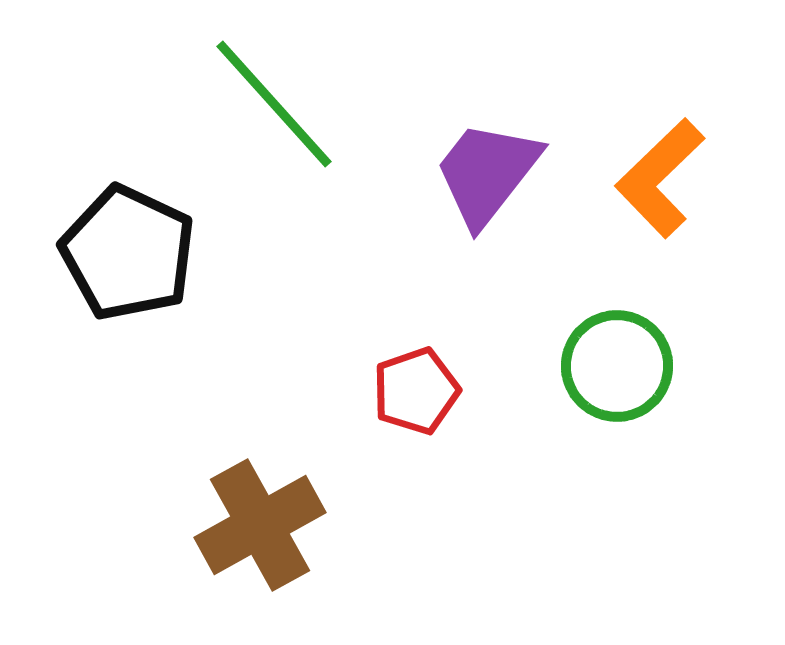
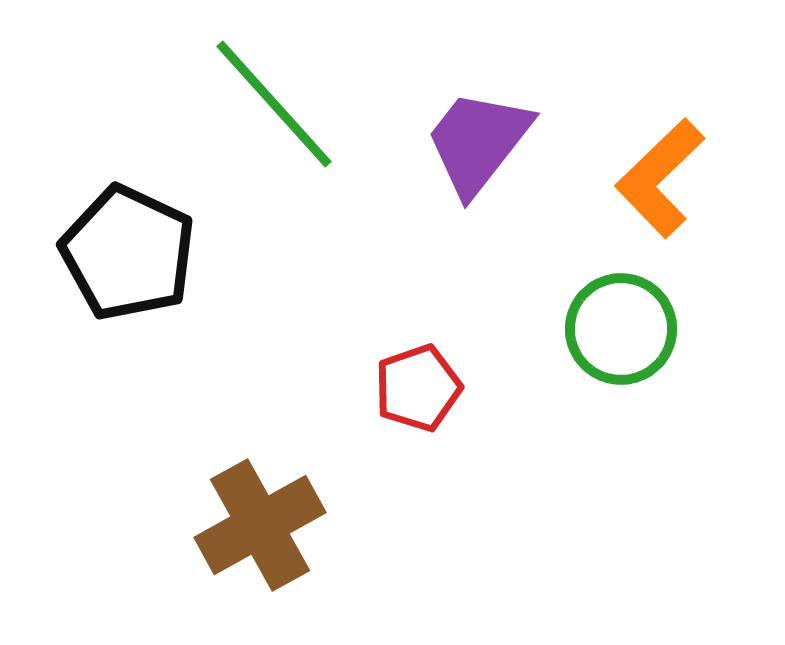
purple trapezoid: moved 9 px left, 31 px up
green circle: moved 4 px right, 37 px up
red pentagon: moved 2 px right, 3 px up
